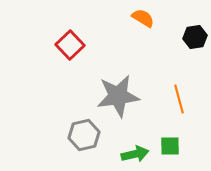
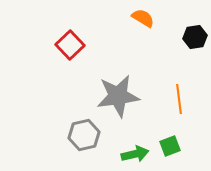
orange line: rotated 8 degrees clockwise
green square: rotated 20 degrees counterclockwise
